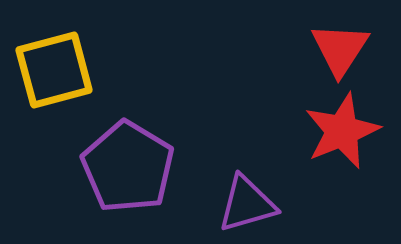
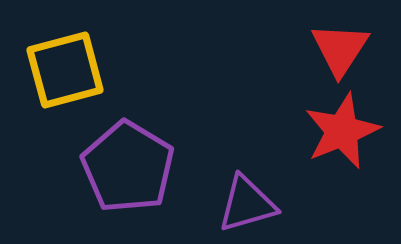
yellow square: moved 11 px right
